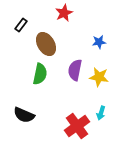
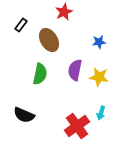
red star: moved 1 px up
brown ellipse: moved 3 px right, 4 px up
